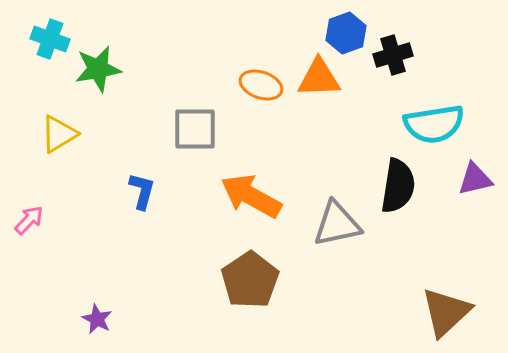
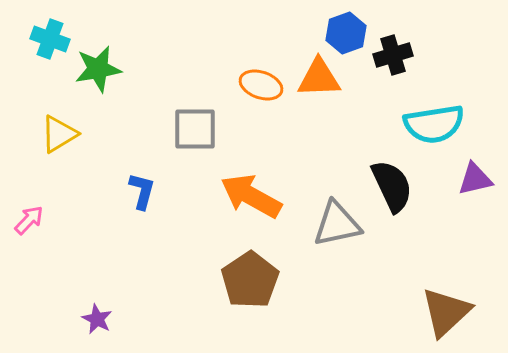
black semicircle: moved 6 px left; rotated 34 degrees counterclockwise
